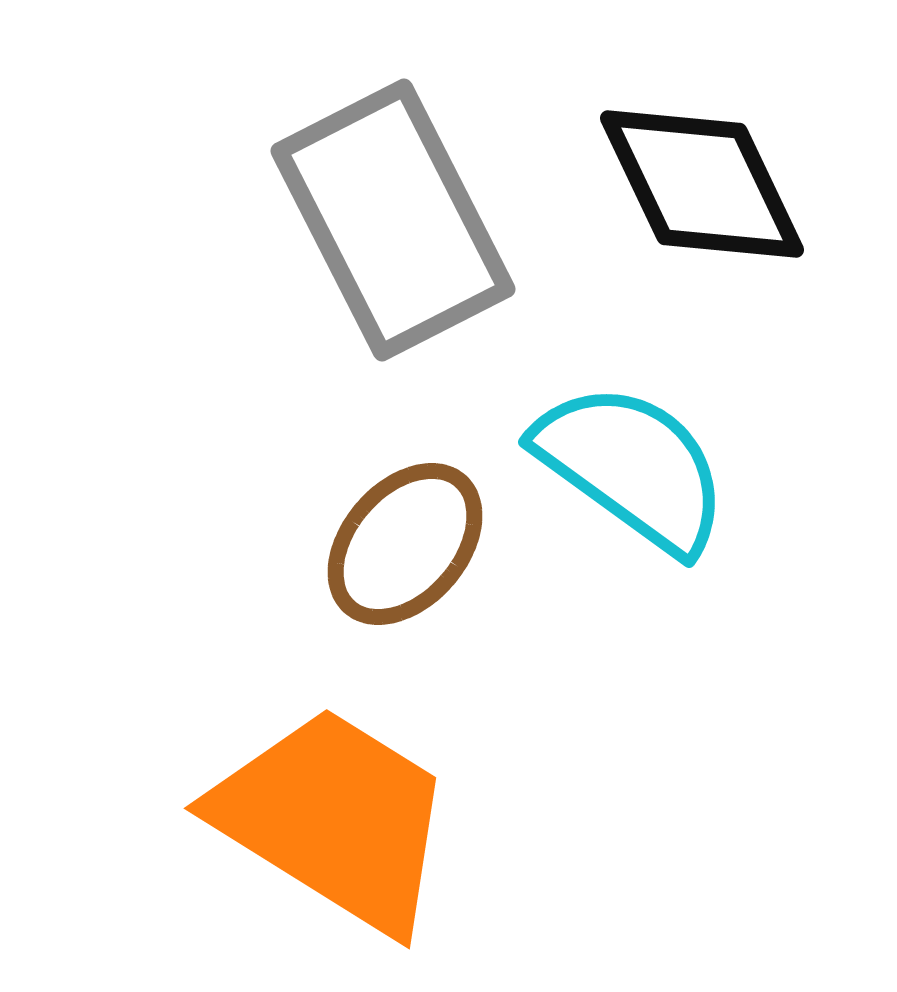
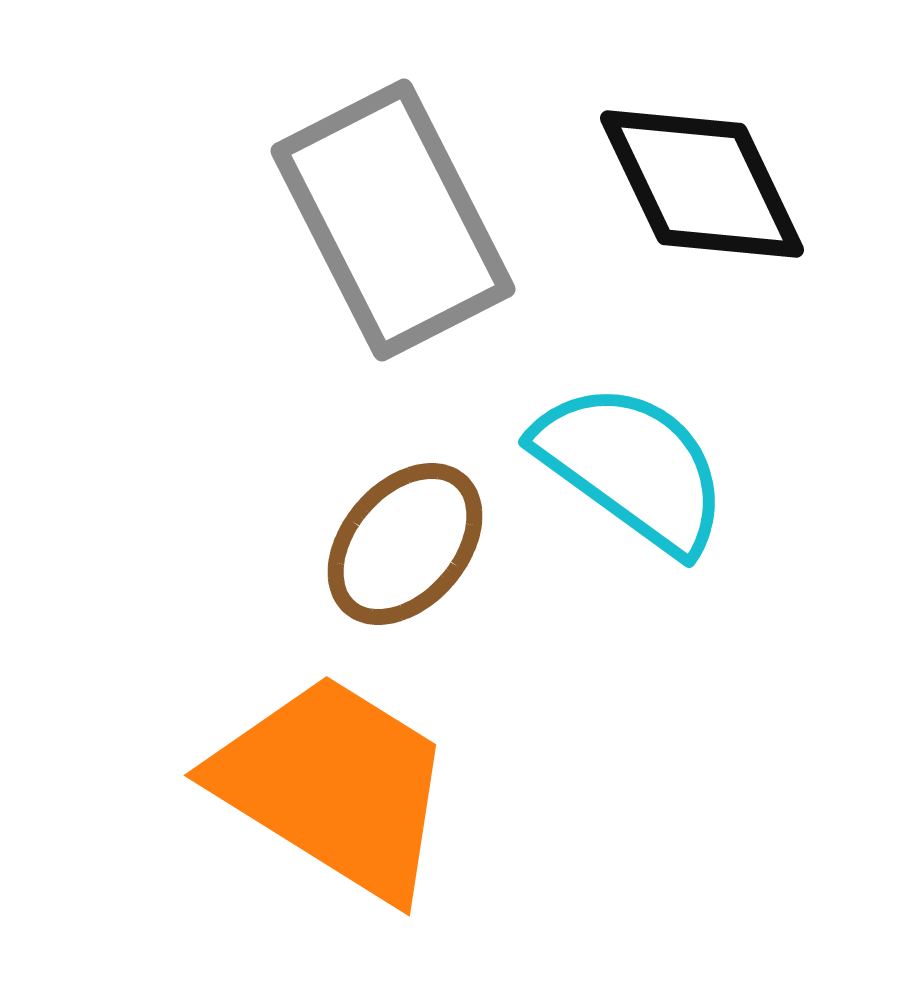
orange trapezoid: moved 33 px up
